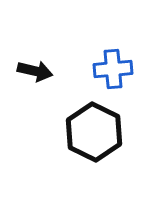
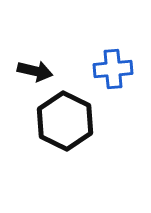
black hexagon: moved 29 px left, 11 px up
